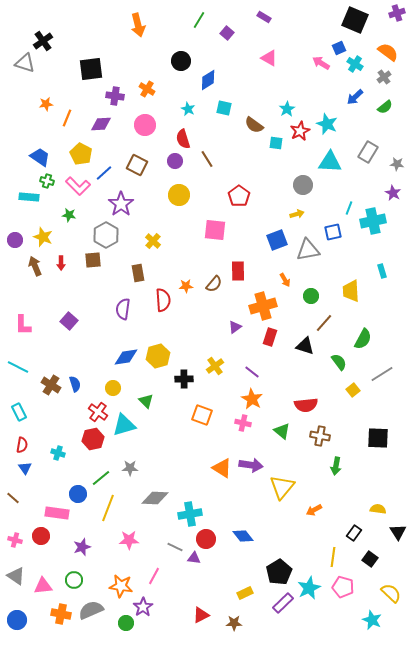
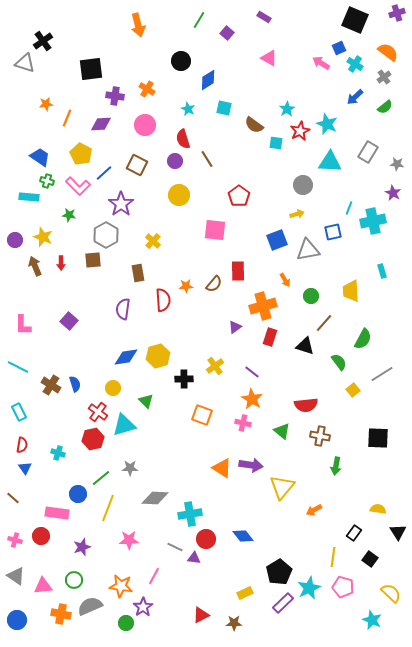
gray semicircle at (91, 610): moved 1 px left, 4 px up
